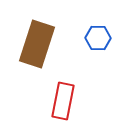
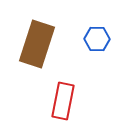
blue hexagon: moved 1 px left, 1 px down
